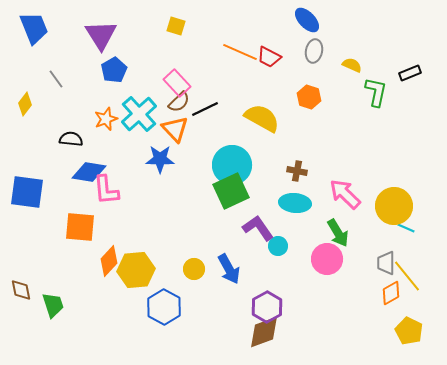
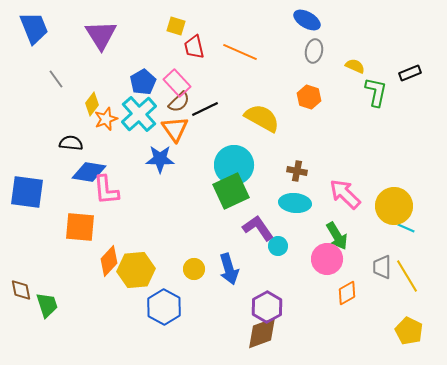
blue ellipse at (307, 20): rotated 16 degrees counterclockwise
red trapezoid at (269, 57): moved 75 px left, 10 px up; rotated 50 degrees clockwise
yellow semicircle at (352, 65): moved 3 px right, 1 px down
blue pentagon at (114, 70): moved 29 px right, 12 px down
yellow diamond at (25, 104): moved 67 px right
orange triangle at (175, 129): rotated 8 degrees clockwise
black semicircle at (71, 139): moved 4 px down
cyan circle at (232, 165): moved 2 px right
green arrow at (338, 233): moved 1 px left, 3 px down
gray trapezoid at (386, 263): moved 4 px left, 4 px down
blue arrow at (229, 269): rotated 12 degrees clockwise
yellow line at (407, 276): rotated 8 degrees clockwise
orange diamond at (391, 293): moved 44 px left
green trapezoid at (53, 305): moved 6 px left
brown diamond at (264, 332): moved 2 px left, 1 px down
